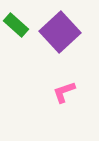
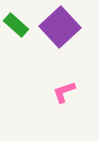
purple square: moved 5 px up
